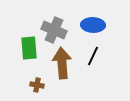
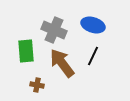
blue ellipse: rotated 15 degrees clockwise
green rectangle: moved 3 px left, 3 px down
brown arrow: rotated 32 degrees counterclockwise
